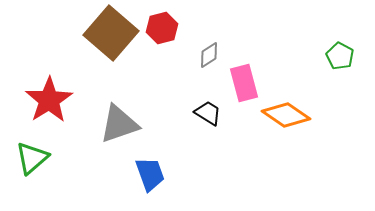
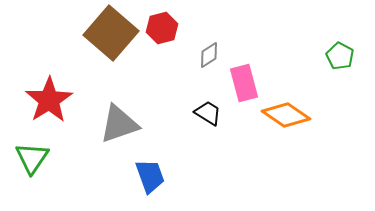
green triangle: rotated 15 degrees counterclockwise
blue trapezoid: moved 2 px down
